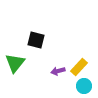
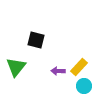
green triangle: moved 1 px right, 4 px down
purple arrow: rotated 16 degrees clockwise
